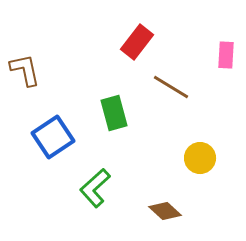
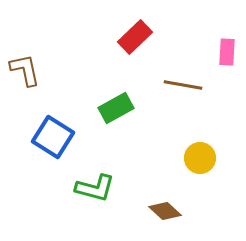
red rectangle: moved 2 px left, 5 px up; rotated 8 degrees clockwise
pink rectangle: moved 1 px right, 3 px up
brown line: moved 12 px right, 2 px up; rotated 21 degrees counterclockwise
green rectangle: moved 2 px right, 5 px up; rotated 76 degrees clockwise
blue square: rotated 24 degrees counterclockwise
green L-shape: rotated 123 degrees counterclockwise
